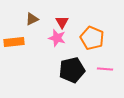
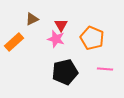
red triangle: moved 1 px left, 3 px down
pink star: moved 1 px left, 1 px down
orange rectangle: rotated 36 degrees counterclockwise
black pentagon: moved 7 px left, 2 px down
